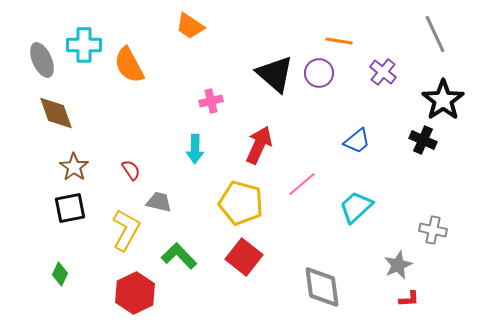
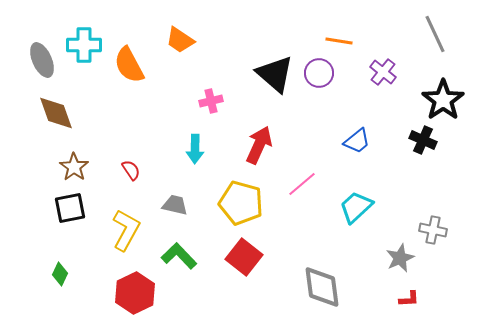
orange trapezoid: moved 10 px left, 14 px down
gray trapezoid: moved 16 px right, 3 px down
gray star: moved 2 px right, 7 px up
